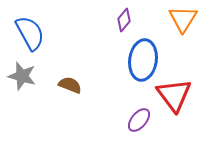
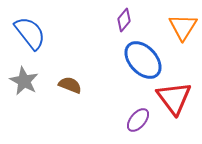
orange triangle: moved 8 px down
blue semicircle: rotated 9 degrees counterclockwise
blue ellipse: rotated 51 degrees counterclockwise
gray star: moved 2 px right, 5 px down; rotated 12 degrees clockwise
red triangle: moved 3 px down
purple ellipse: moved 1 px left
